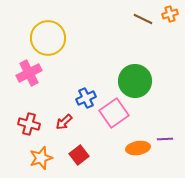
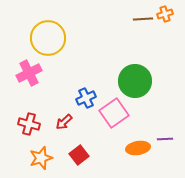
orange cross: moved 5 px left
brown line: rotated 30 degrees counterclockwise
